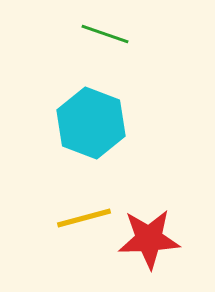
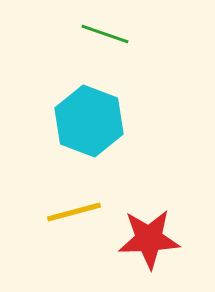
cyan hexagon: moved 2 px left, 2 px up
yellow line: moved 10 px left, 6 px up
